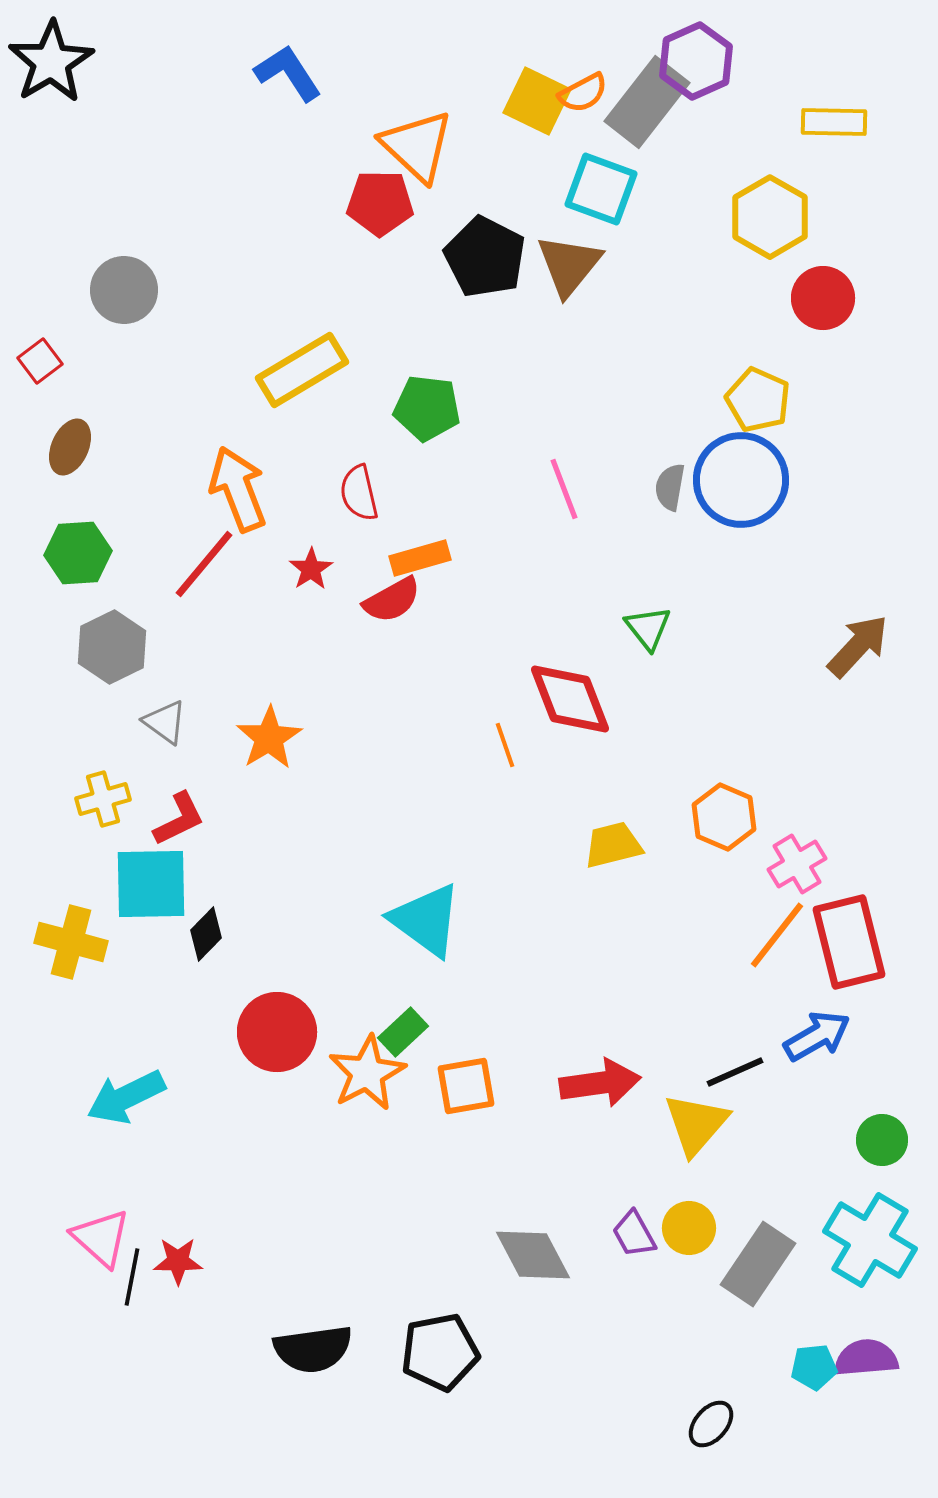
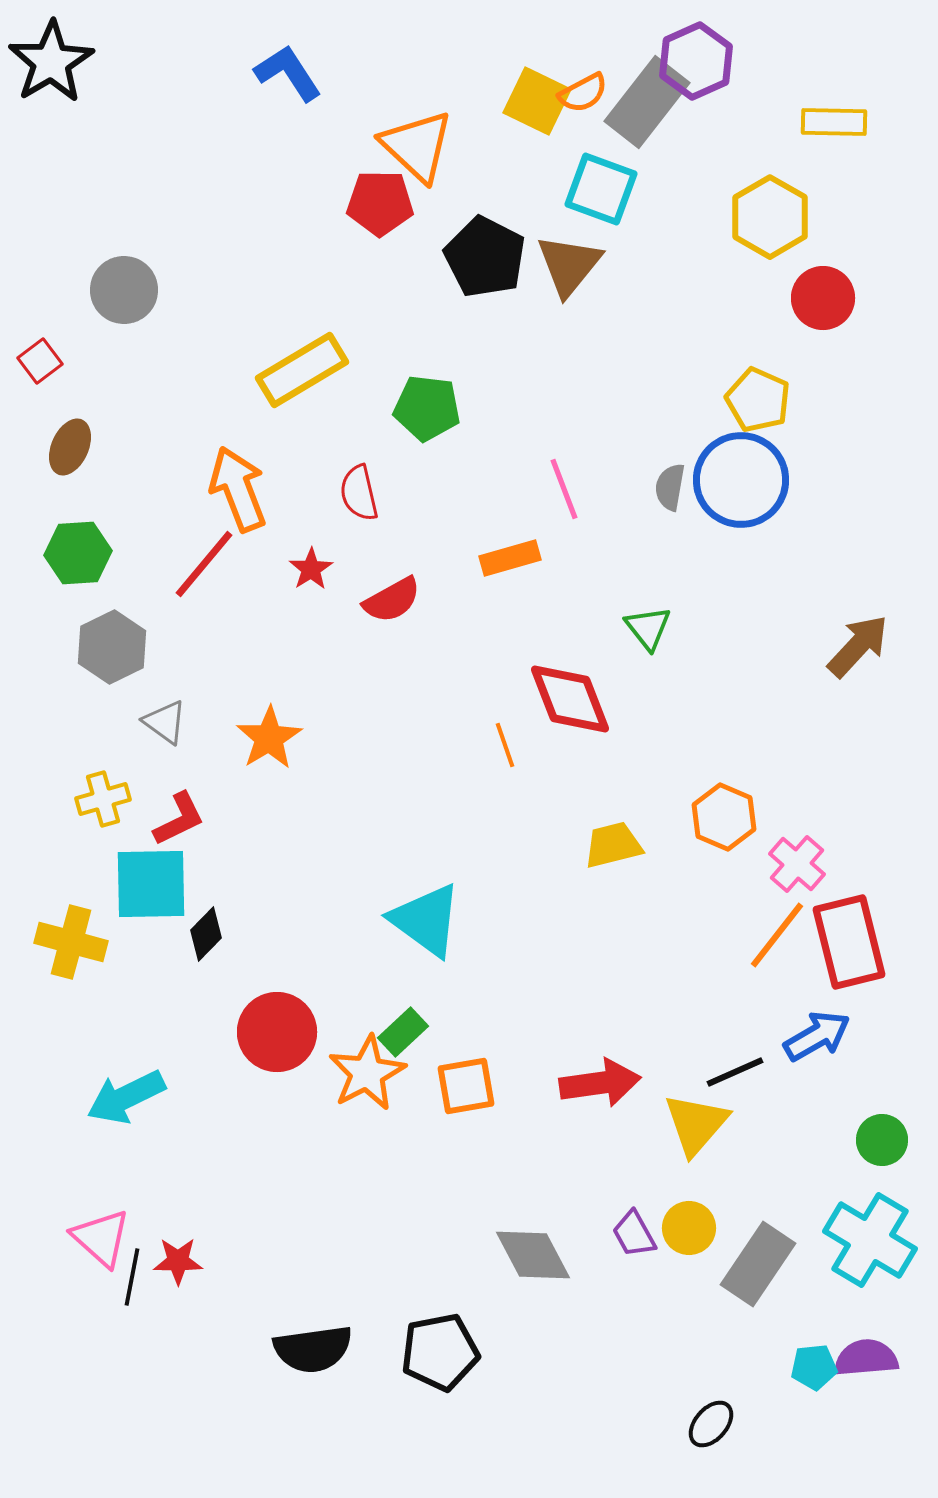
orange rectangle at (420, 558): moved 90 px right
pink cross at (797, 864): rotated 18 degrees counterclockwise
